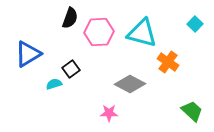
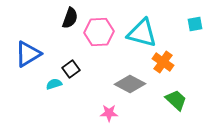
cyan square: rotated 35 degrees clockwise
orange cross: moved 5 px left
green trapezoid: moved 16 px left, 11 px up
